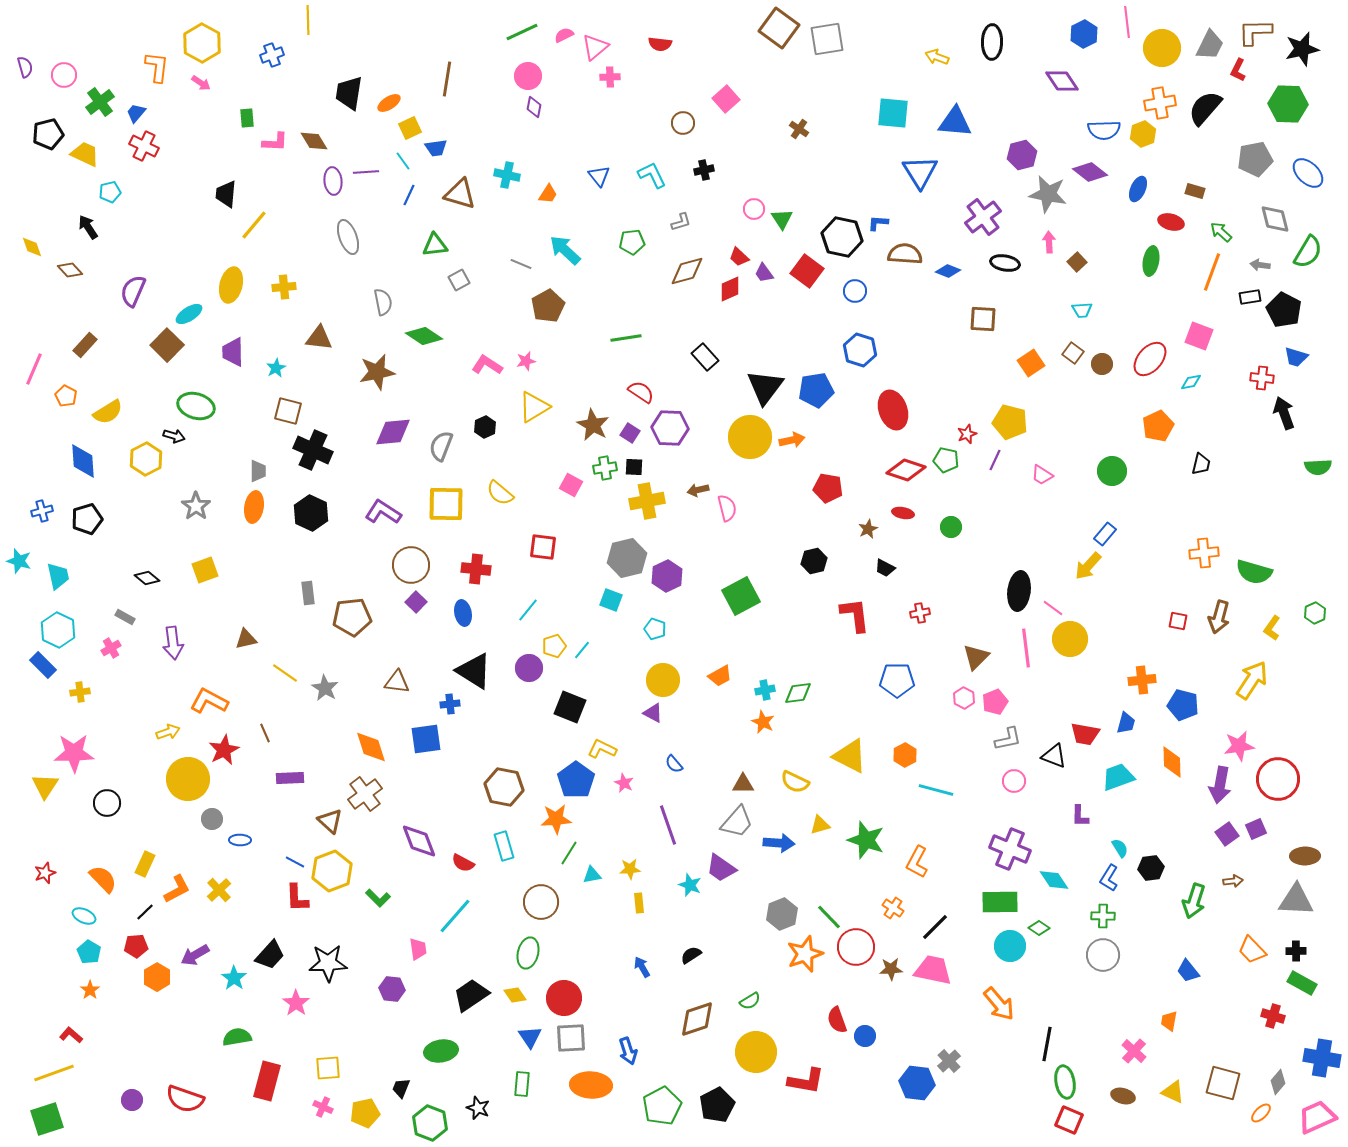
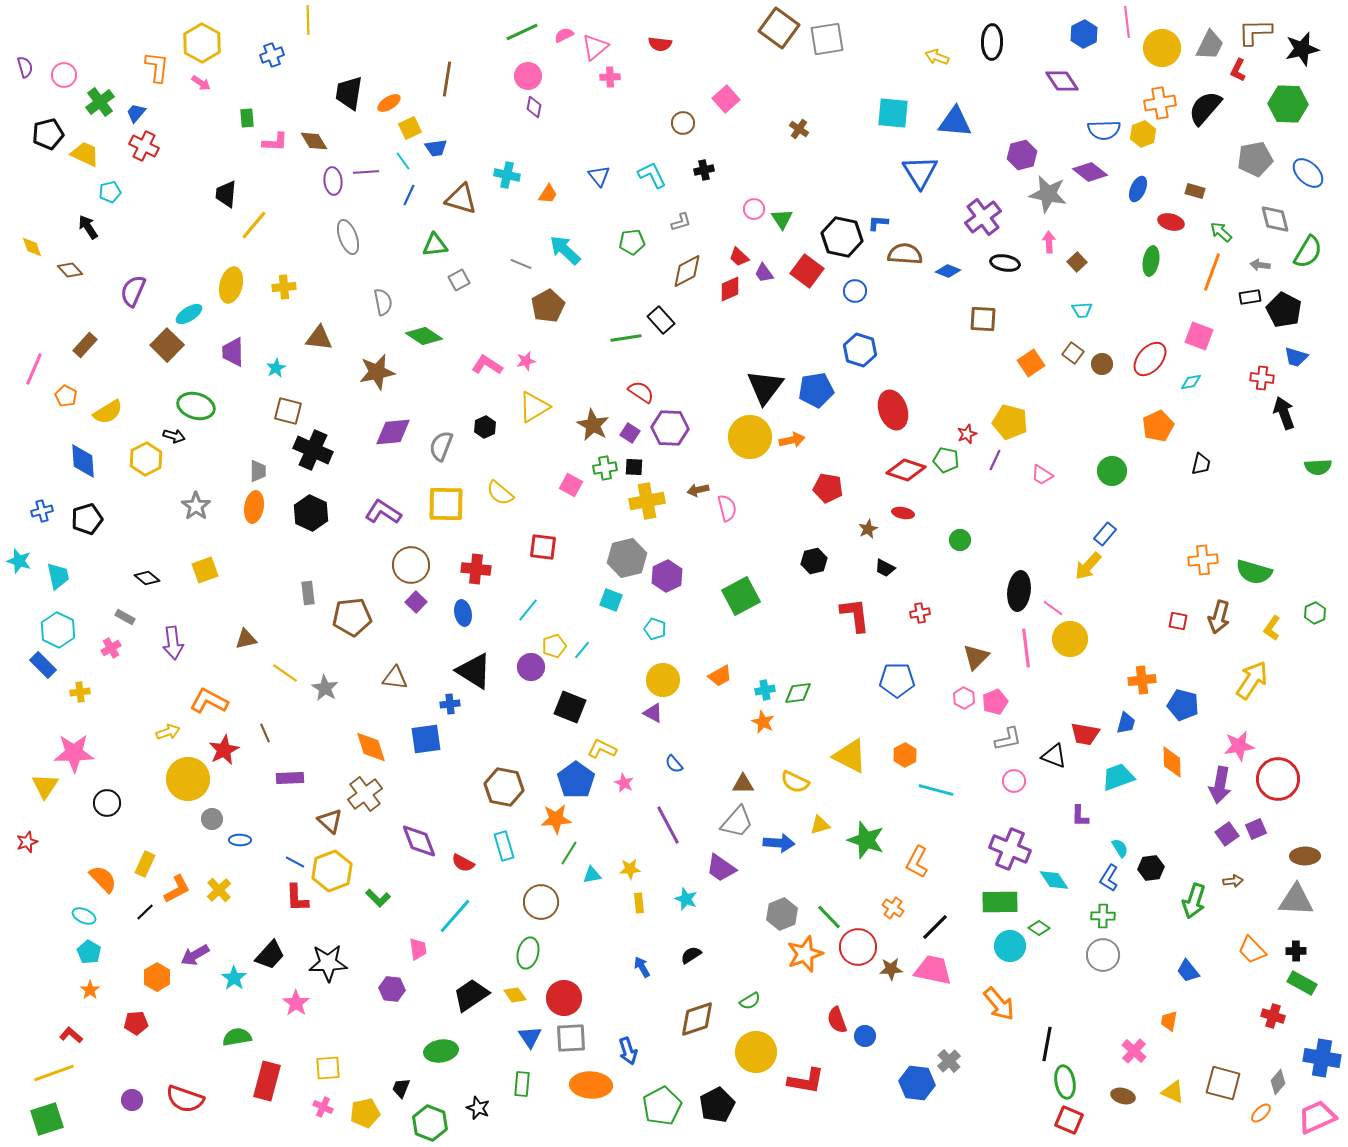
brown triangle at (460, 194): moved 1 px right, 5 px down
brown diamond at (687, 271): rotated 12 degrees counterclockwise
black rectangle at (705, 357): moved 44 px left, 37 px up
green circle at (951, 527): moved 9 px right, 13 px down
orange cross at (1204, 553): moved 1 px left, 7 px down
purple circle at (529, 668): moved 2 px right, 1 px up
brown triangle at (397, 682): moved 2 px left, 4 px up
purple line at (668, 825): rotated 9 degrees counterclockwise
red star at (45, 873): moved 18 px left, 31 px up
cyan star at (690, 885): moved 4 px left, 14 px down
red pentagon at (136, 946): moved 77 px down
red circle at (856, 947): moved 2 px right
